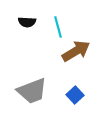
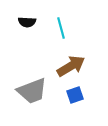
cyan line: moved 3 px right, 1 px down
brown arrow: moved 5 px left, 15 px down
blue square: rotated 24 degrees clockwise
